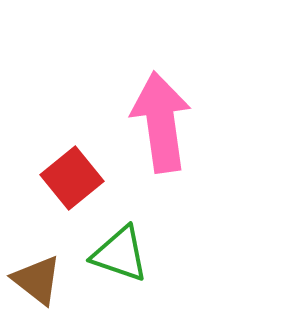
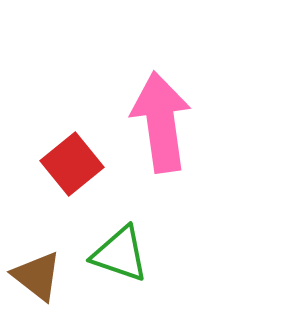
red square: moved 14 px up
brown triangle: moved 4 px up
